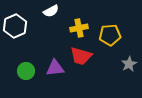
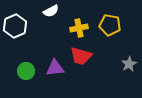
yellow pentagon: moved 10 px up; rotated 15 degrees clockwise
